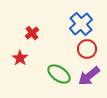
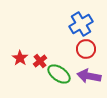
blue cross: rotated 10 degrees clockwise
red cross: moved 8 px right, 28 px down
red circle: moved 1 px left
purple arrow: rotated 50 degrees clockwise
